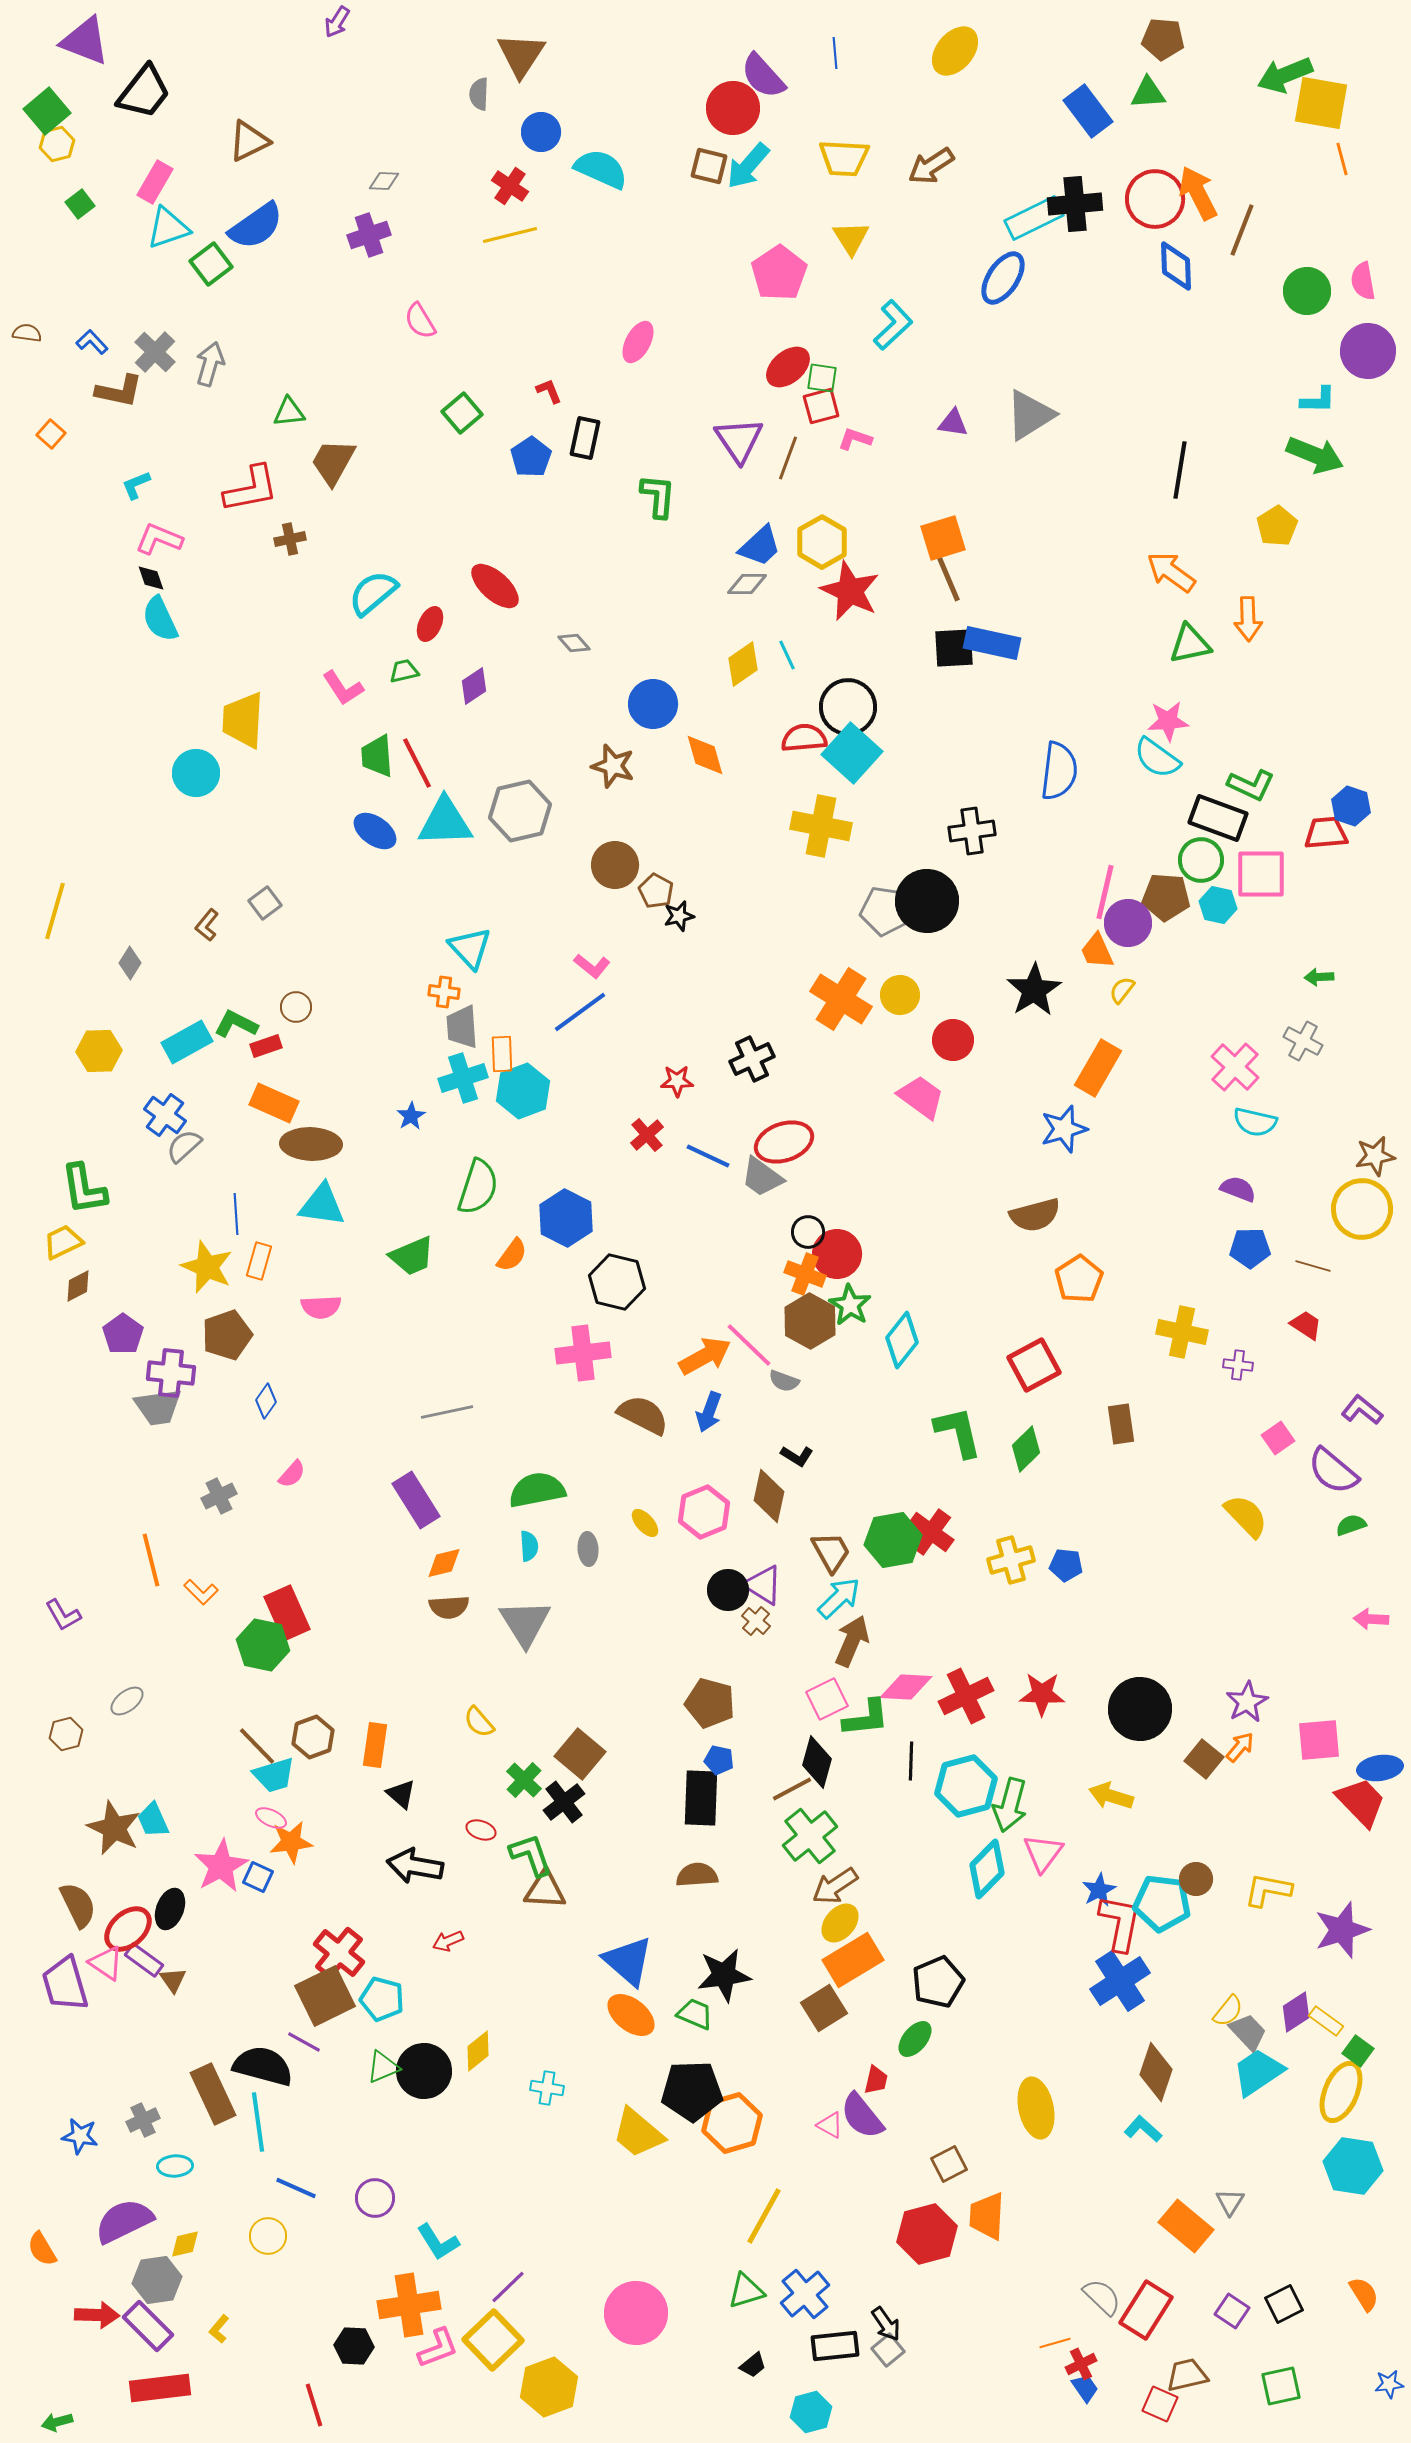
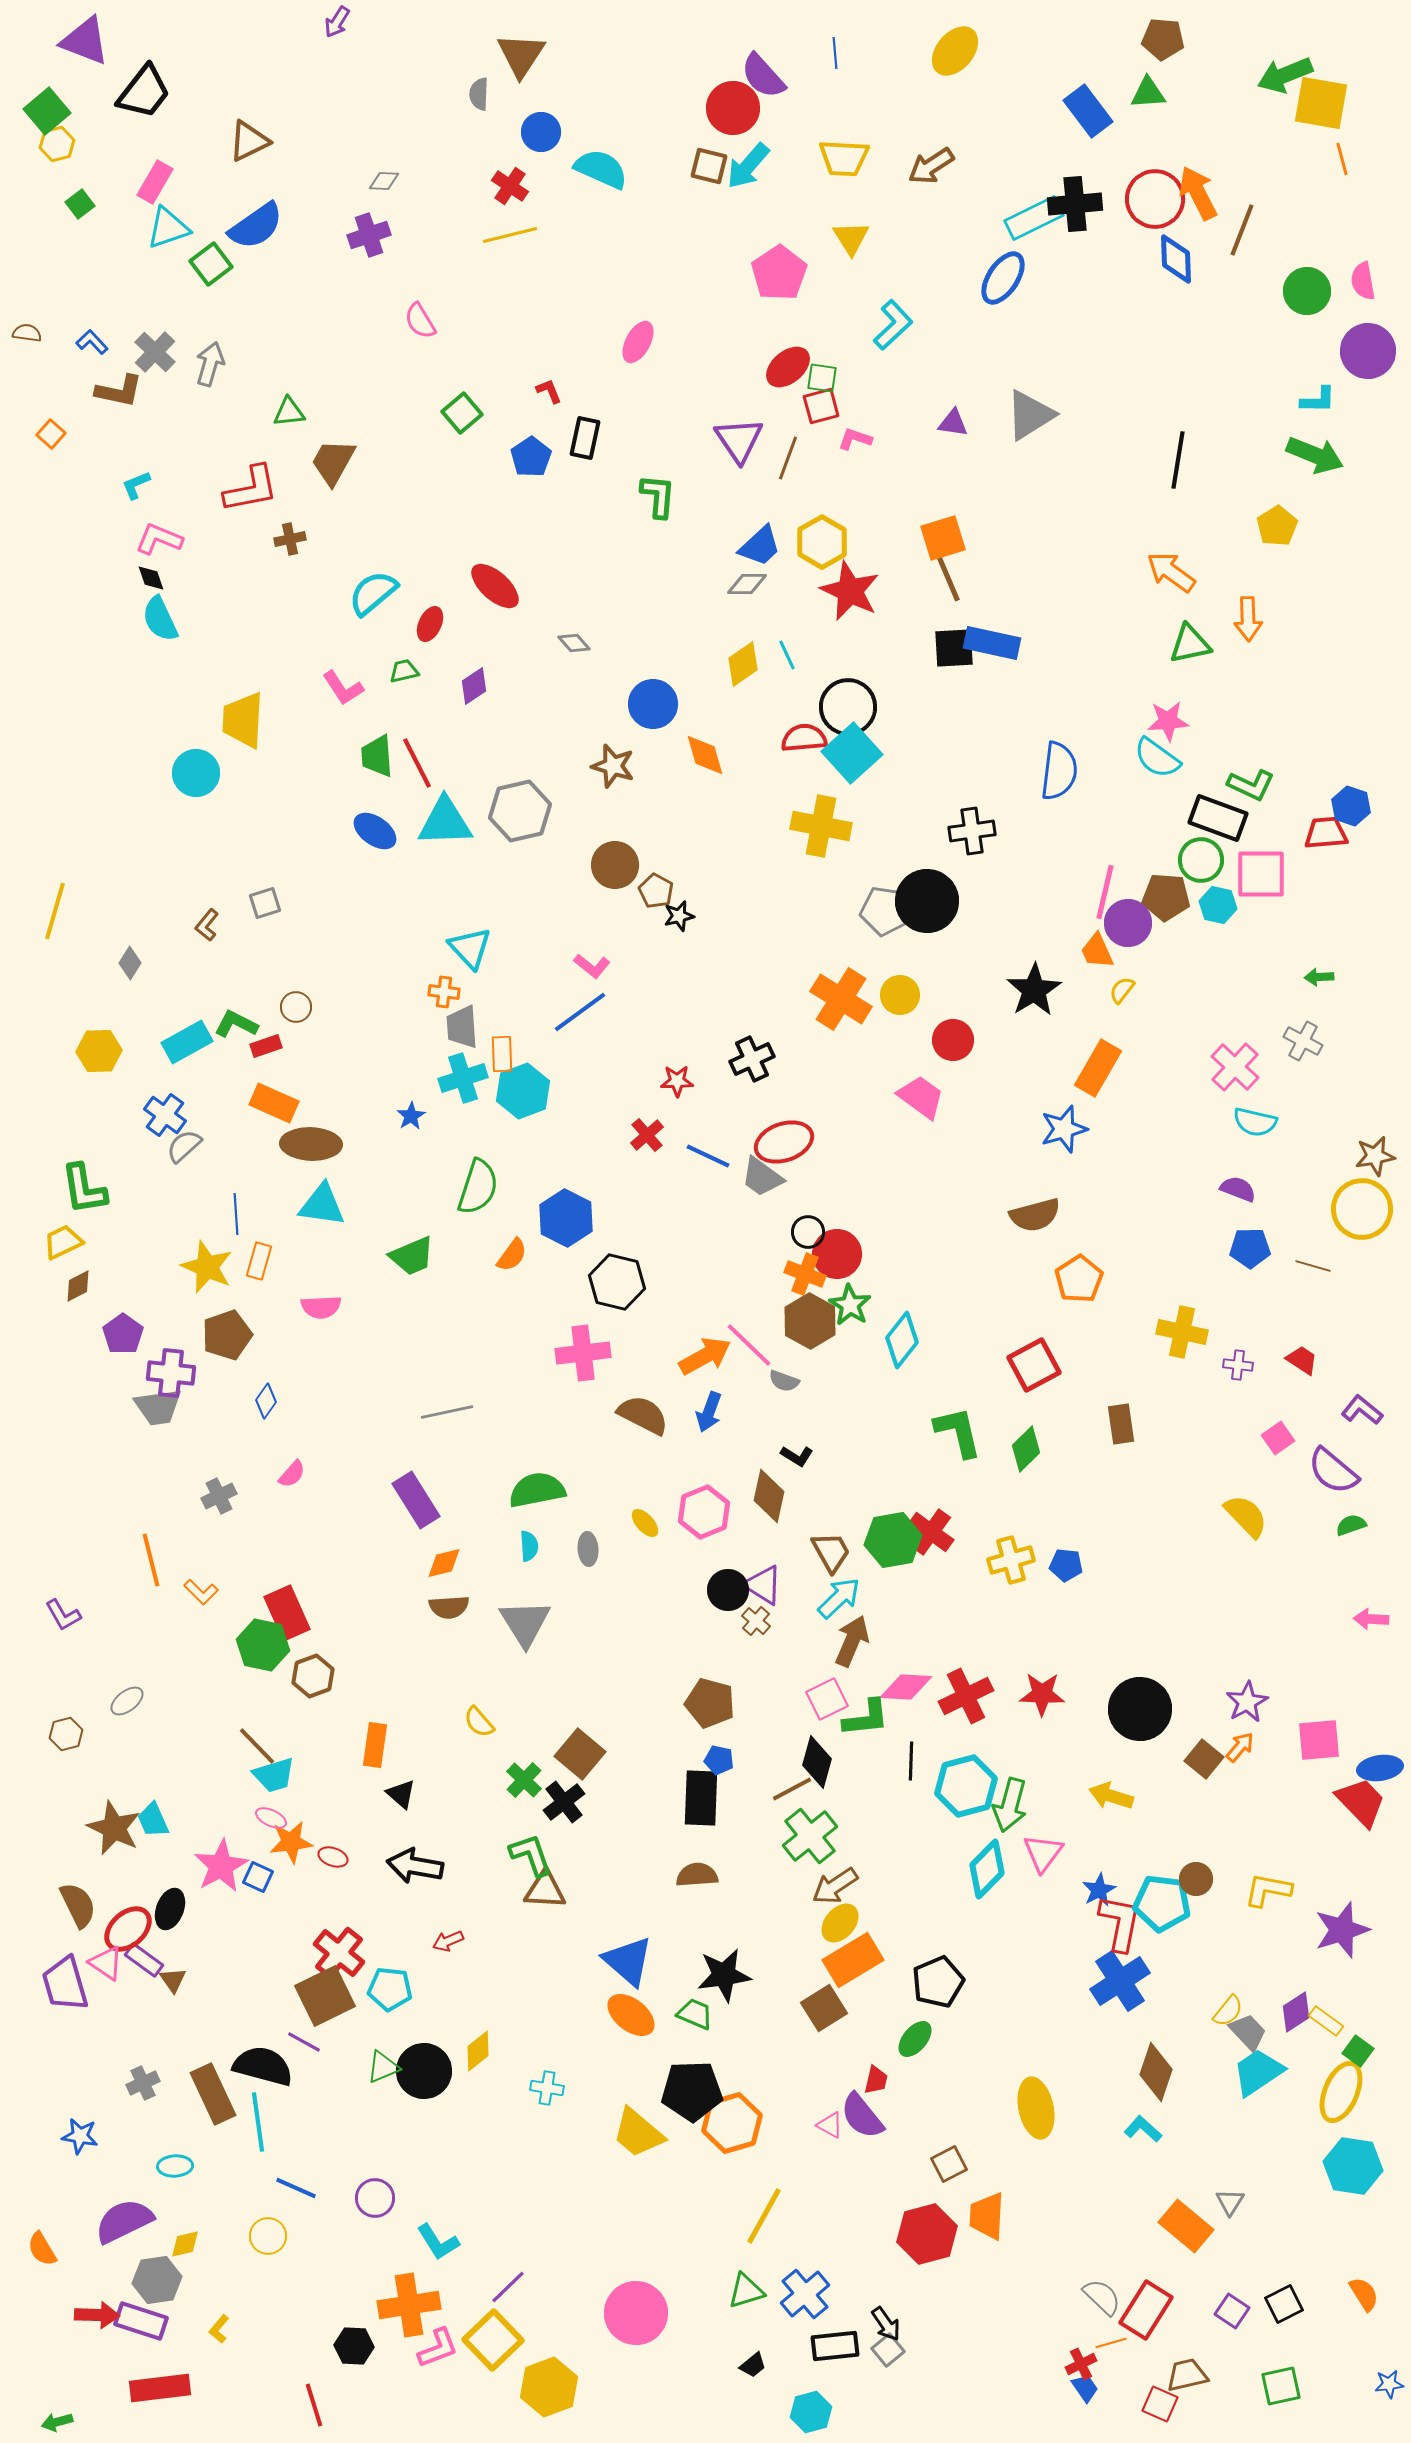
blue diamond at (1176, 266): moved 7 px up
black line at (1180, 470): moved 2 px left, 10 px up
cyan square at (852, 753): rotated 6 degrees clockwise
gray square at (265, 903): rotated 20 degrees clockwise
red trapezoid at (1306, 1325): moved 4 px left, 35 px down
brown hexagon at (313, 1737): moved 61 px up
red ellipse at (481, 1830): moved 148 px left, 27 px down
cyan pentagon at (382, 1999): moved 8 px right, 10 px up; rotated 9 degrees counterclockwise
gray cross at (143, 2120): moved 37 px up
purple rectangle at (148, 2326): moved 7 px left, 5 px up; rotated 27 degrees counterclockwise
orange line at (1055, 2343): moved 56 px right
